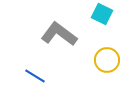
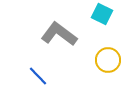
yellow circle: moved 1 px right
blue line: moved 3 px right; rotated 15 degrees clockwise
